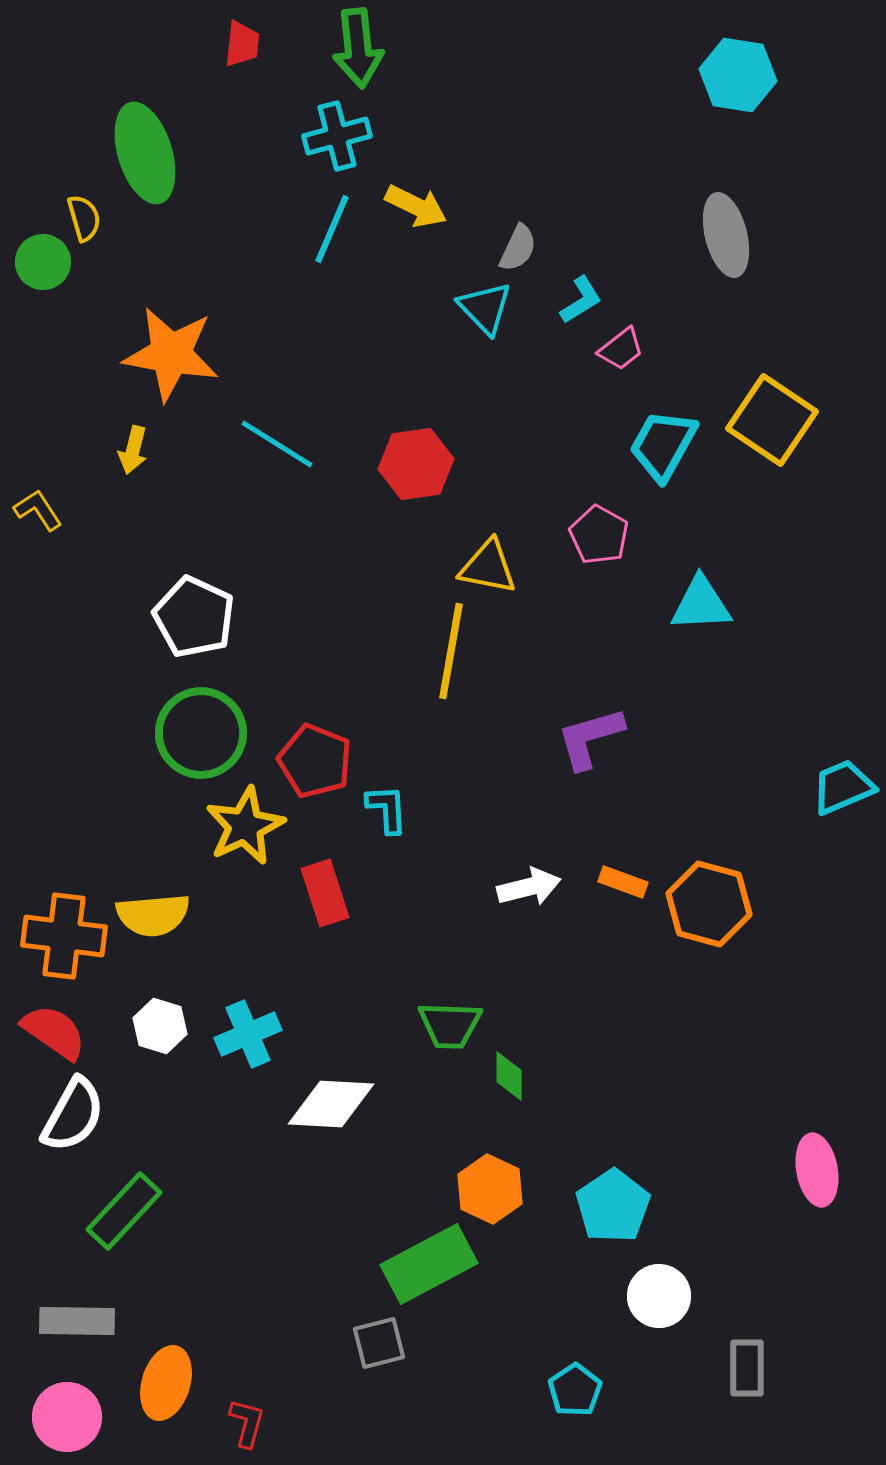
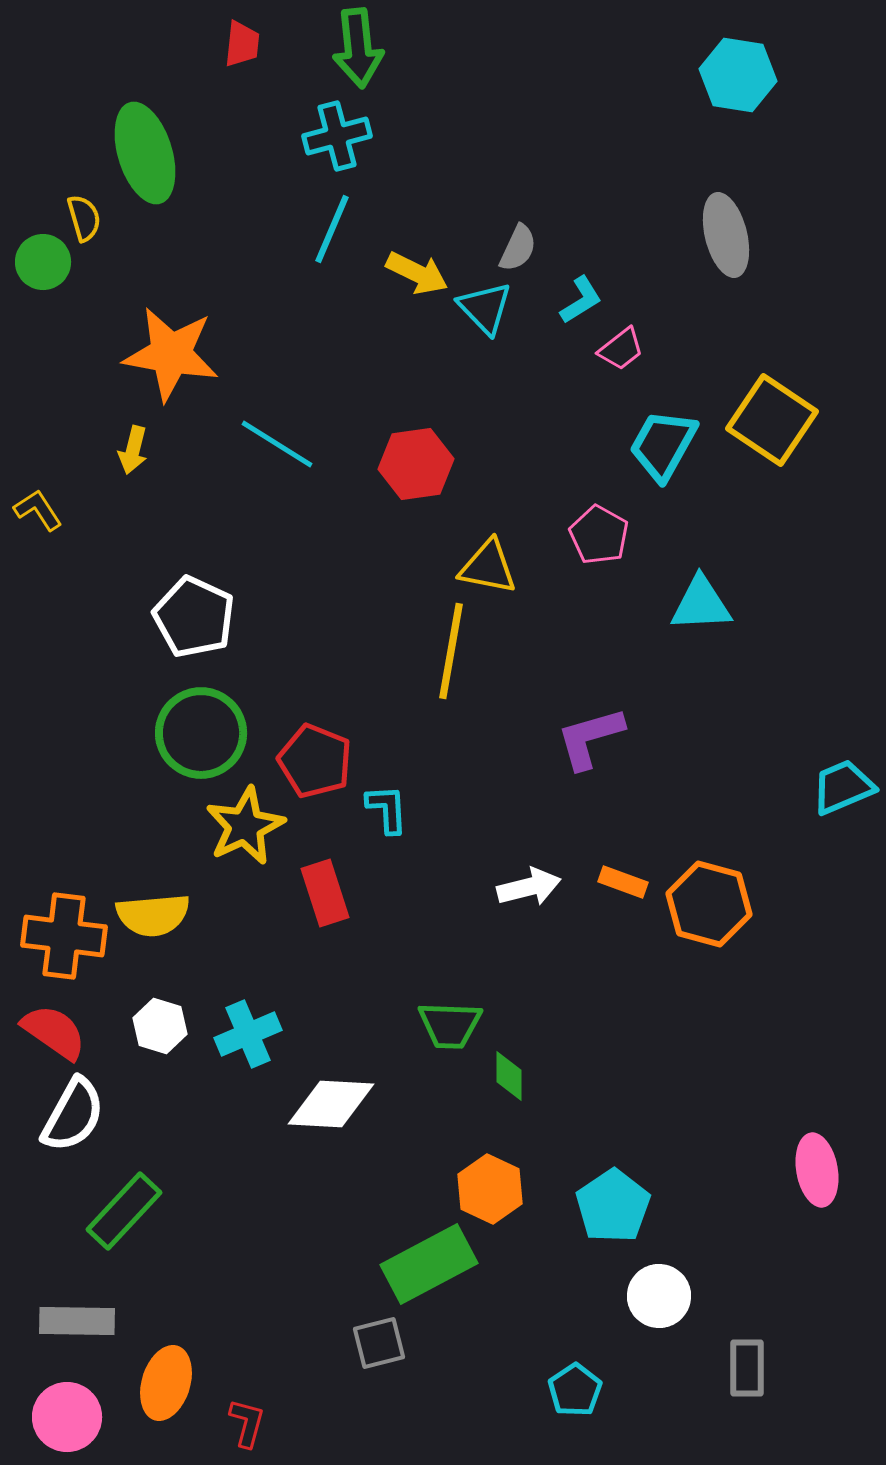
yellow arrow at (416, 206): moved 1 px right, 67 px down
